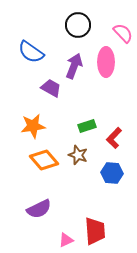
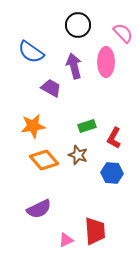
purple arrow: rotated 35 degrees counterclockwise
red L-shape: rotated 15 degrees counterclockwise
